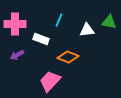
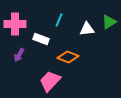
green triangle: rotated 42 degrees counterclockwise
white triangle: moved 1 px up
purple arrow: moved 2 px right; rotated 32 degrees counterclockwise
